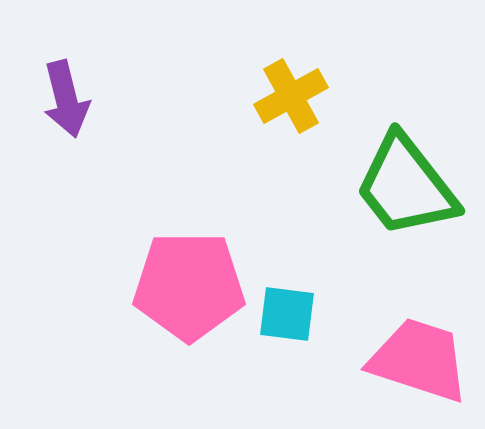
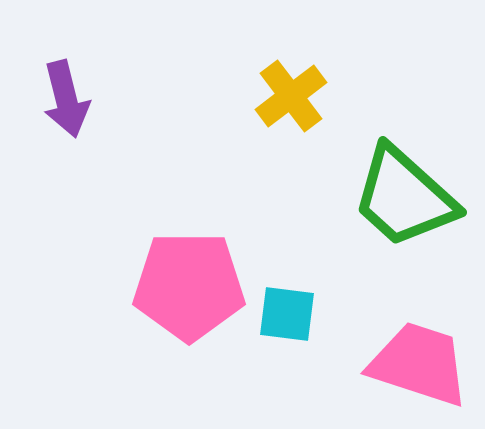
yellow cross: rotated 8 degrees counterclockwise
green trapezoid: moved 2 px left, 11 px down; rotated 10 degrees counterclockwise
pink trapezoid: moved 4 px down
